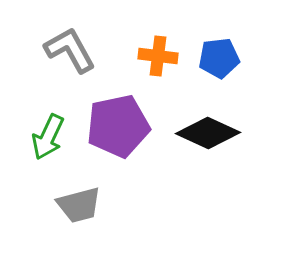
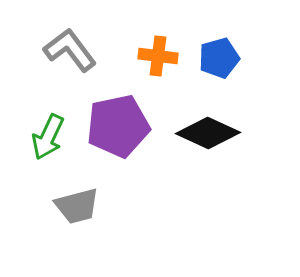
gray L-shape: rotated 8 degrees counterclockwise
blue pentagon: rotated 9 degrees counterclockwise
gray trapezoid: moved 2 px left, 1 px down
